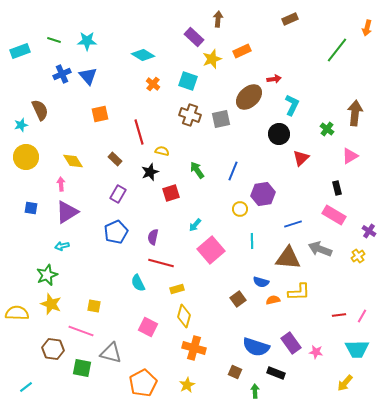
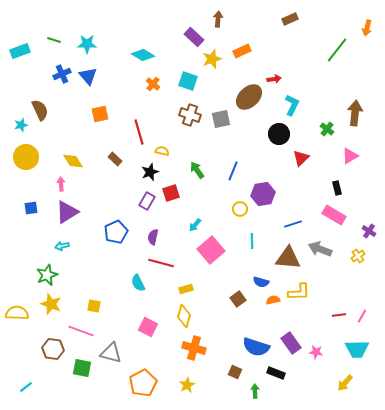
cyan star at (87, 41): moved 3 px down
purple rectangle at (118, 194): moved 29 px right, 7 px down
blue square at (31, 208): rotated 16 degrees counterclockwise
yellow rectangle at (177, 289): moved 9 px right
